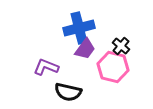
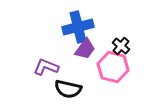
blue cross: moved 1 px left, 1 px up
black semicircle: moved 3 px up
